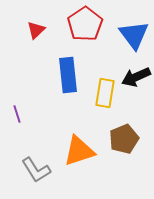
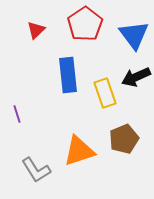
yellow rectangle: rotated 28 degrees counterclockwise
